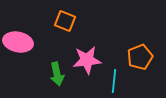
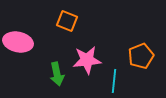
orange square: moved 2 px right
orange pentagon: moved 1 px right, 1 px up
